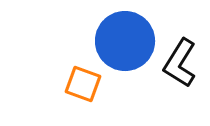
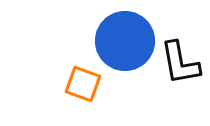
black L-shape: rotated 42 degrees counterclockwise
